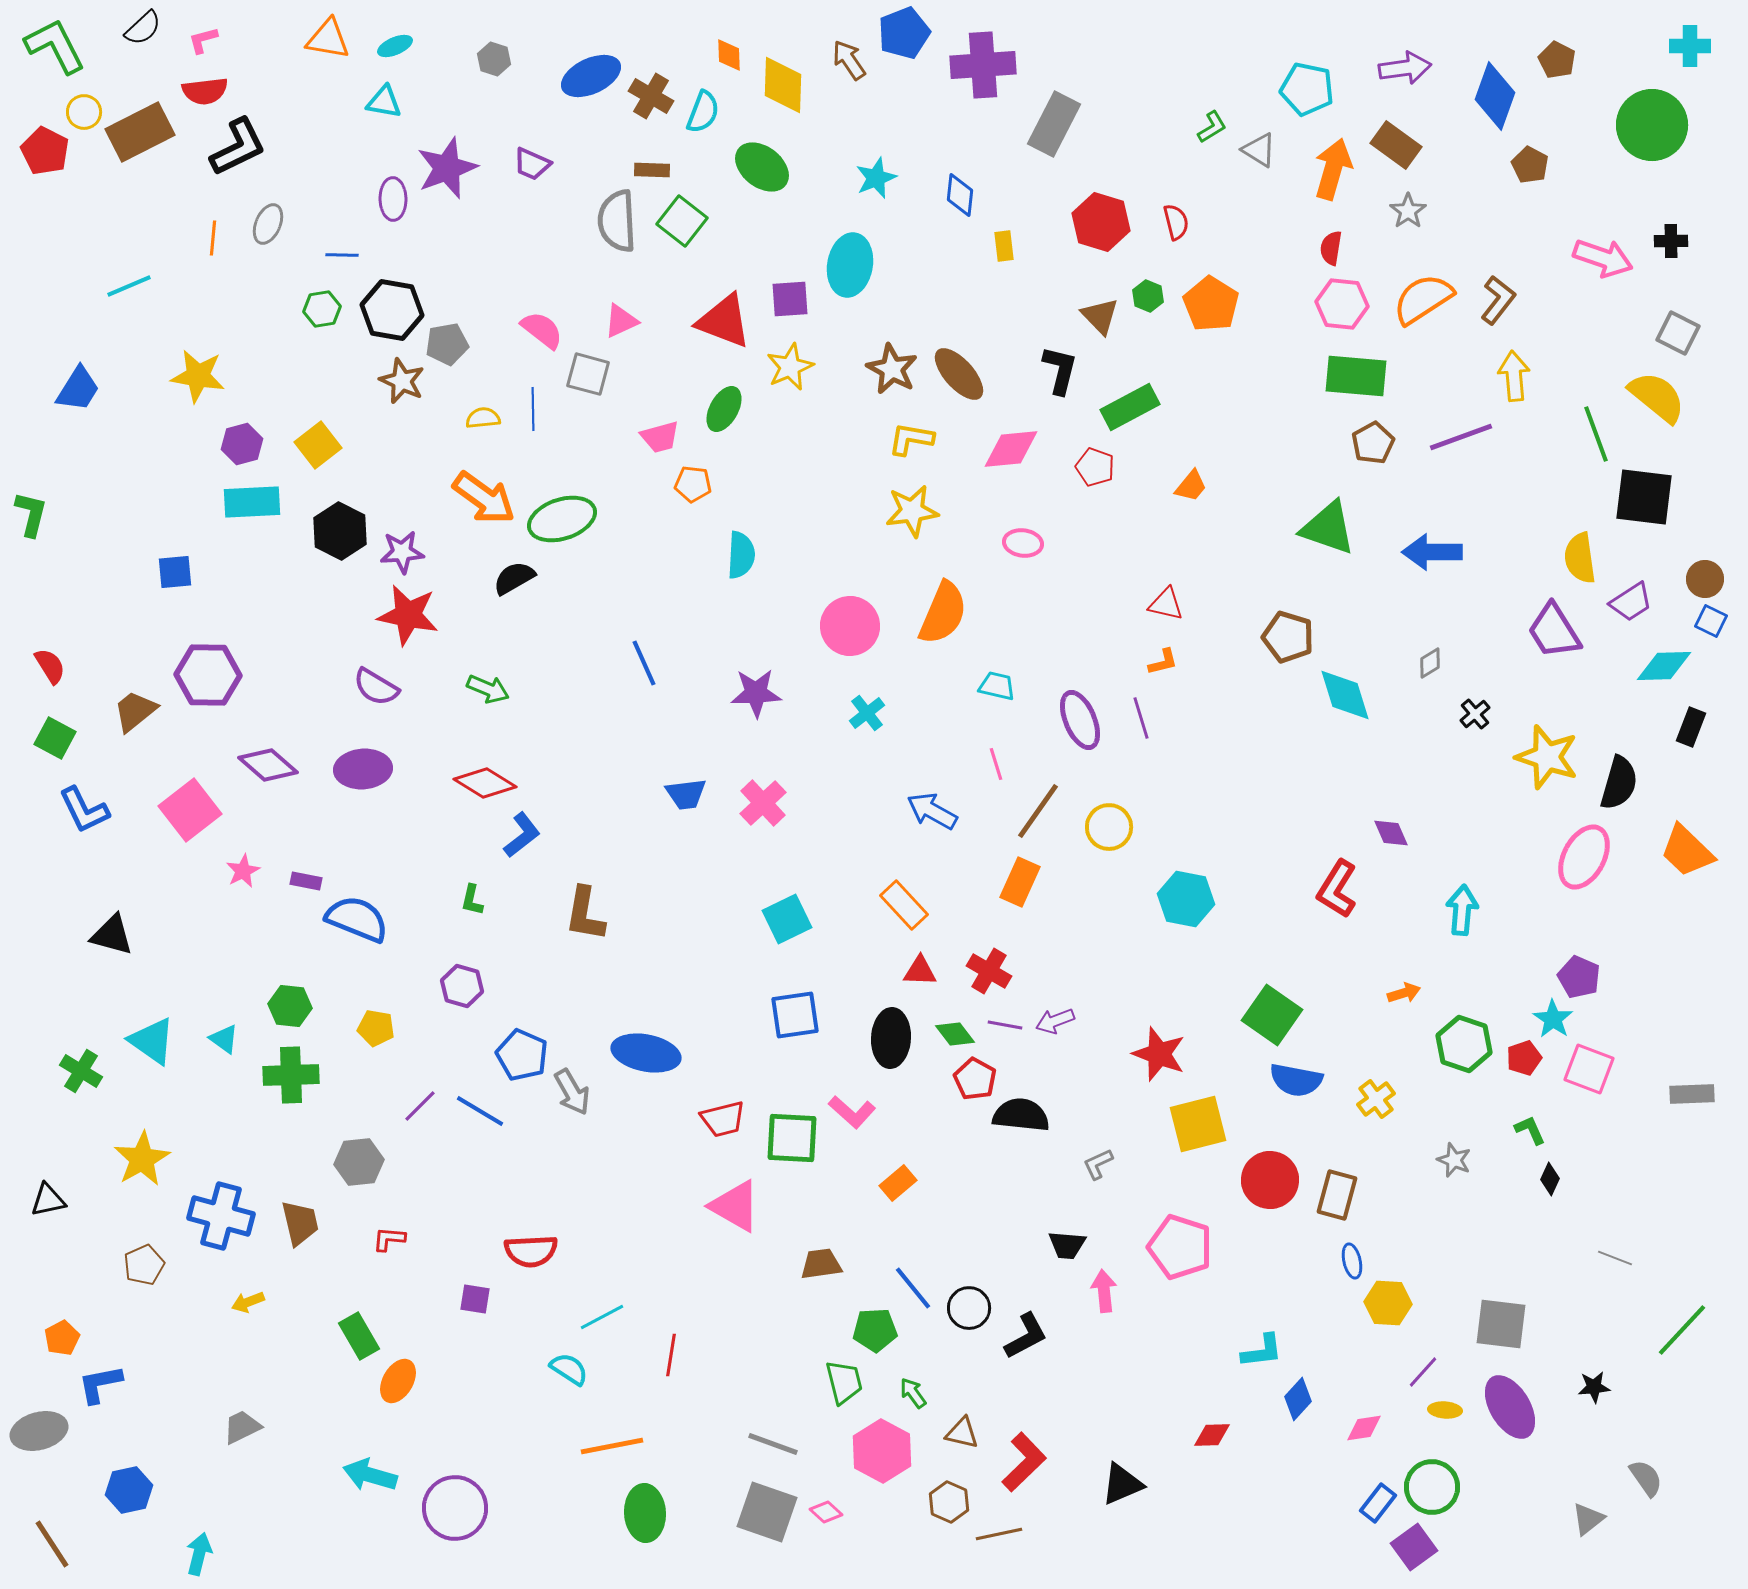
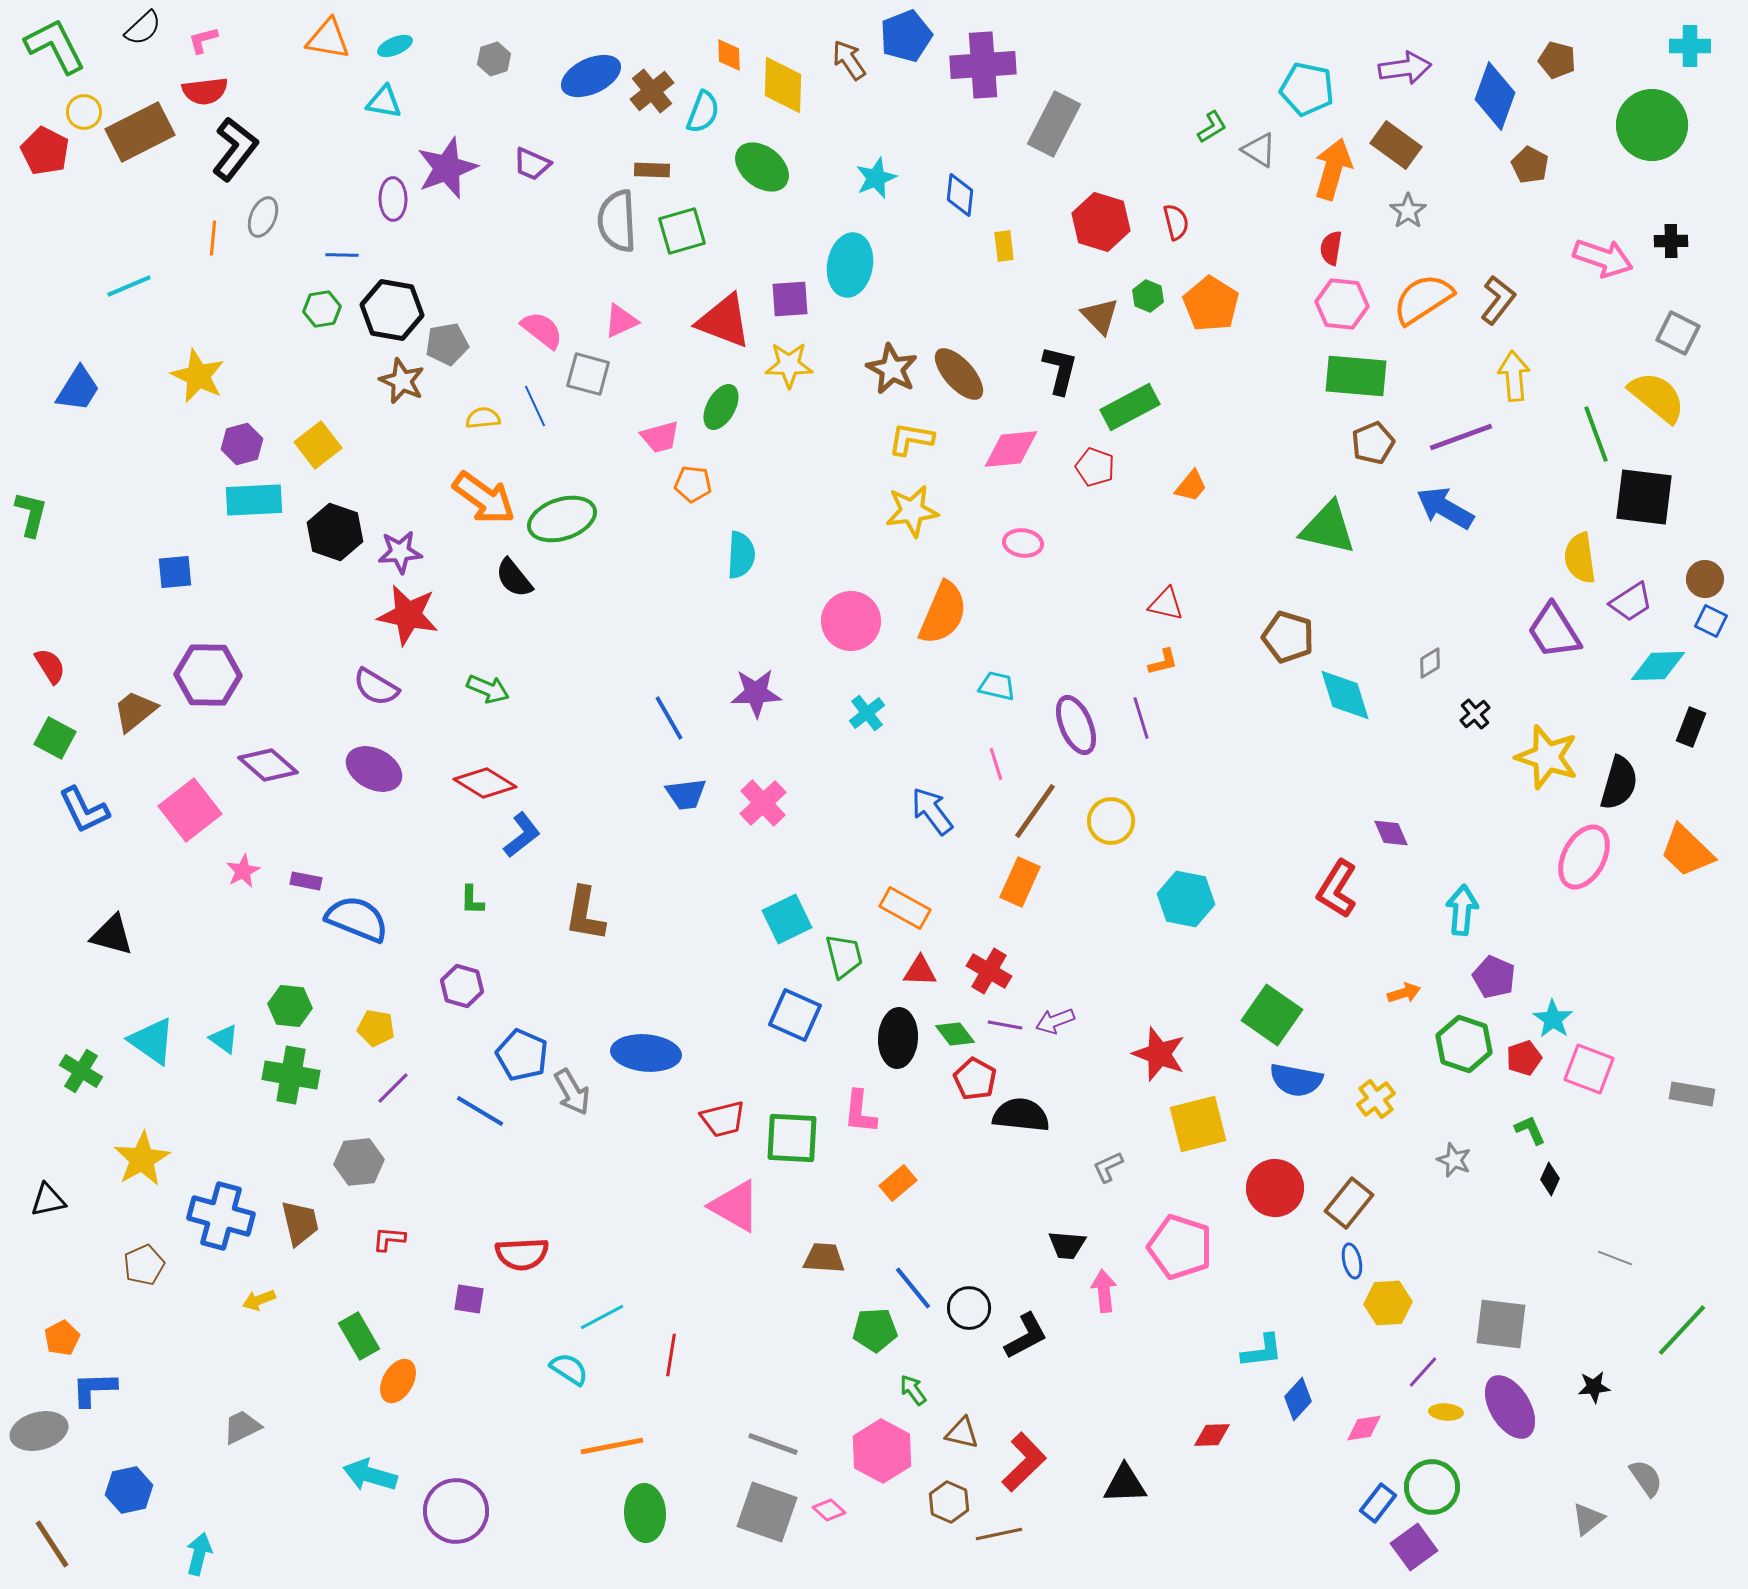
blue pentagon at (904, 33): moved 2 px right, 3 px down
gray hexagon at (494, 59): rotated 24 degrees clockwise
brown pentagon at (1557, 60): rotated 12 degrees counterclockwise
brown cross at (651, 96): moved 1 px right, 5 px up; rotated 21 degrees clockwise
black L-shape at (238, 147): moved 3 px left, 2 px down; rotated 26 degrees counterclockwise
green square at (682, 221): moved 10 px down; rotated 36 degrees clockwise
gray ellipse at (268, 224): moved 5 px left, 7 px up
yellow star at (790, 367): moved 1 px left, 2 px up; rotated 24 degrees clockwise
yellow star at (198, 376): rotated 16 degrees clockwise
blue line at (533, 409): moved 2 px right, 3 px up; rotated 24 degrees counterclockwise
green ellipse at (724, 409): moved 3 px left, 2 px up
brown pentagon at (1373, 443): rotated 6 degrees clockwise
cyan rectangle at (252, 502): moved 2 px right, 2 px up
green triangle at (1328, 528): rotated 6 degrees counterclockwise
black hexagon at (340, 531): moved 5 px left, 1 px down; rotated 8 degrees counterclockwise
purple star at (402, 552): moved 2 px left
blue arrow at (1432, 552): moved 13 px right, 44 px up; rotated 30 degrees clockwise
black semicircle at (514, 578): rotated 99 degrees counterclockwise
pink circle at (850, 626): moved 1 px right, 5 px up
blue line at (644, 663): moved 25 px right, 55 px down; rotated 6 degrees counterclockwise
cyan diamond at (1664, 666): moved 6 px left
purple ellipse at (1080, 720): moved 4 px left, 5 px down
purple ellipse at (363, 769): moved 11 px right; rotated 32 degrees clockwise
blue arrow at (932, 811): rotated 24 degrees clockwise
brown line at (1038, 811): moved 3 px left
yellow circle at (1109, 827): moved 2 px right, 6 px up
green L-shape at (472, 900): rotated 12 degrees counterclockwise
orange rectangle at (904, 905): moved 1 px right, 3 px down; rotated 18 degrees counterclockwise
purple pentagon at (1579, 977): moved 85 px left
blue square at (795, 1015): rotated 32 degrees clockwise
black ellipse at (891, 1038): moved 7 px right
blue ellipse at (646, 1053): rotated 6 degrees counterclockwise
green cross at (291, 1075): rotated 12 degrees clockwise
gray rectangle at (1692, 1094): rotated 12 degrees clockwise
purple line at (420, 1106): moved 27 px left, 18 px up
pink L-shape at (852, 1112): moved 8 px right; rotated 54 degrees clockwise
gray L-shape at (1098, 1164): moved 10 px right, 3 px down
red circle at (1270, 1180): moved 5 px right, 8 px down
brown rectangle at (1337, 1195): moved 12 px right, 8 px down; rotated 24 degrees clockwise
red semicircle at (531, 1251): moved 9 px left, 3 px down
brown trapezoid at (821, 1264): moved 3 px right, 6 px up; rotated 12 degrees clockwise
purple square at (475, 1299): moved 6 px left
yellow arrow at (248, 1302): moved 11 px right, 2 px up
yellow hexagon at (1388, 1303): rotated 6 degrees counterclockwise
green trapezoid at (844, 1382): moved 426 px up
blue L-shape at (100, 1384): moved 6 px left, 5 px down; rotated 9 degrees clockwise
green arrow at (913, 1393): moved 3 px up
yellow ellipse at (1445, 1410): moved 1 px right, 2 px down
black triangle at (1122, 1484): moved 3 px right; rotated 21 degrees clockwise
purple circle at (455, 1508): moved 1 px right, 3 px down
pink diamond at (826, 1512): moved 3 px right, 2 px up
